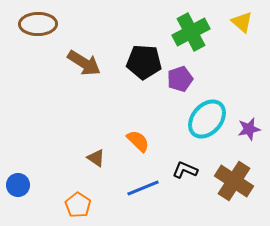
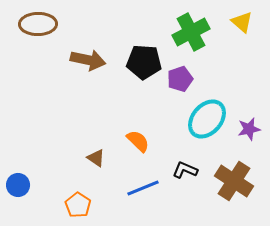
brown arrow: moved 4 px right, 3 px up; rotated 20 degrees counterclockwise
